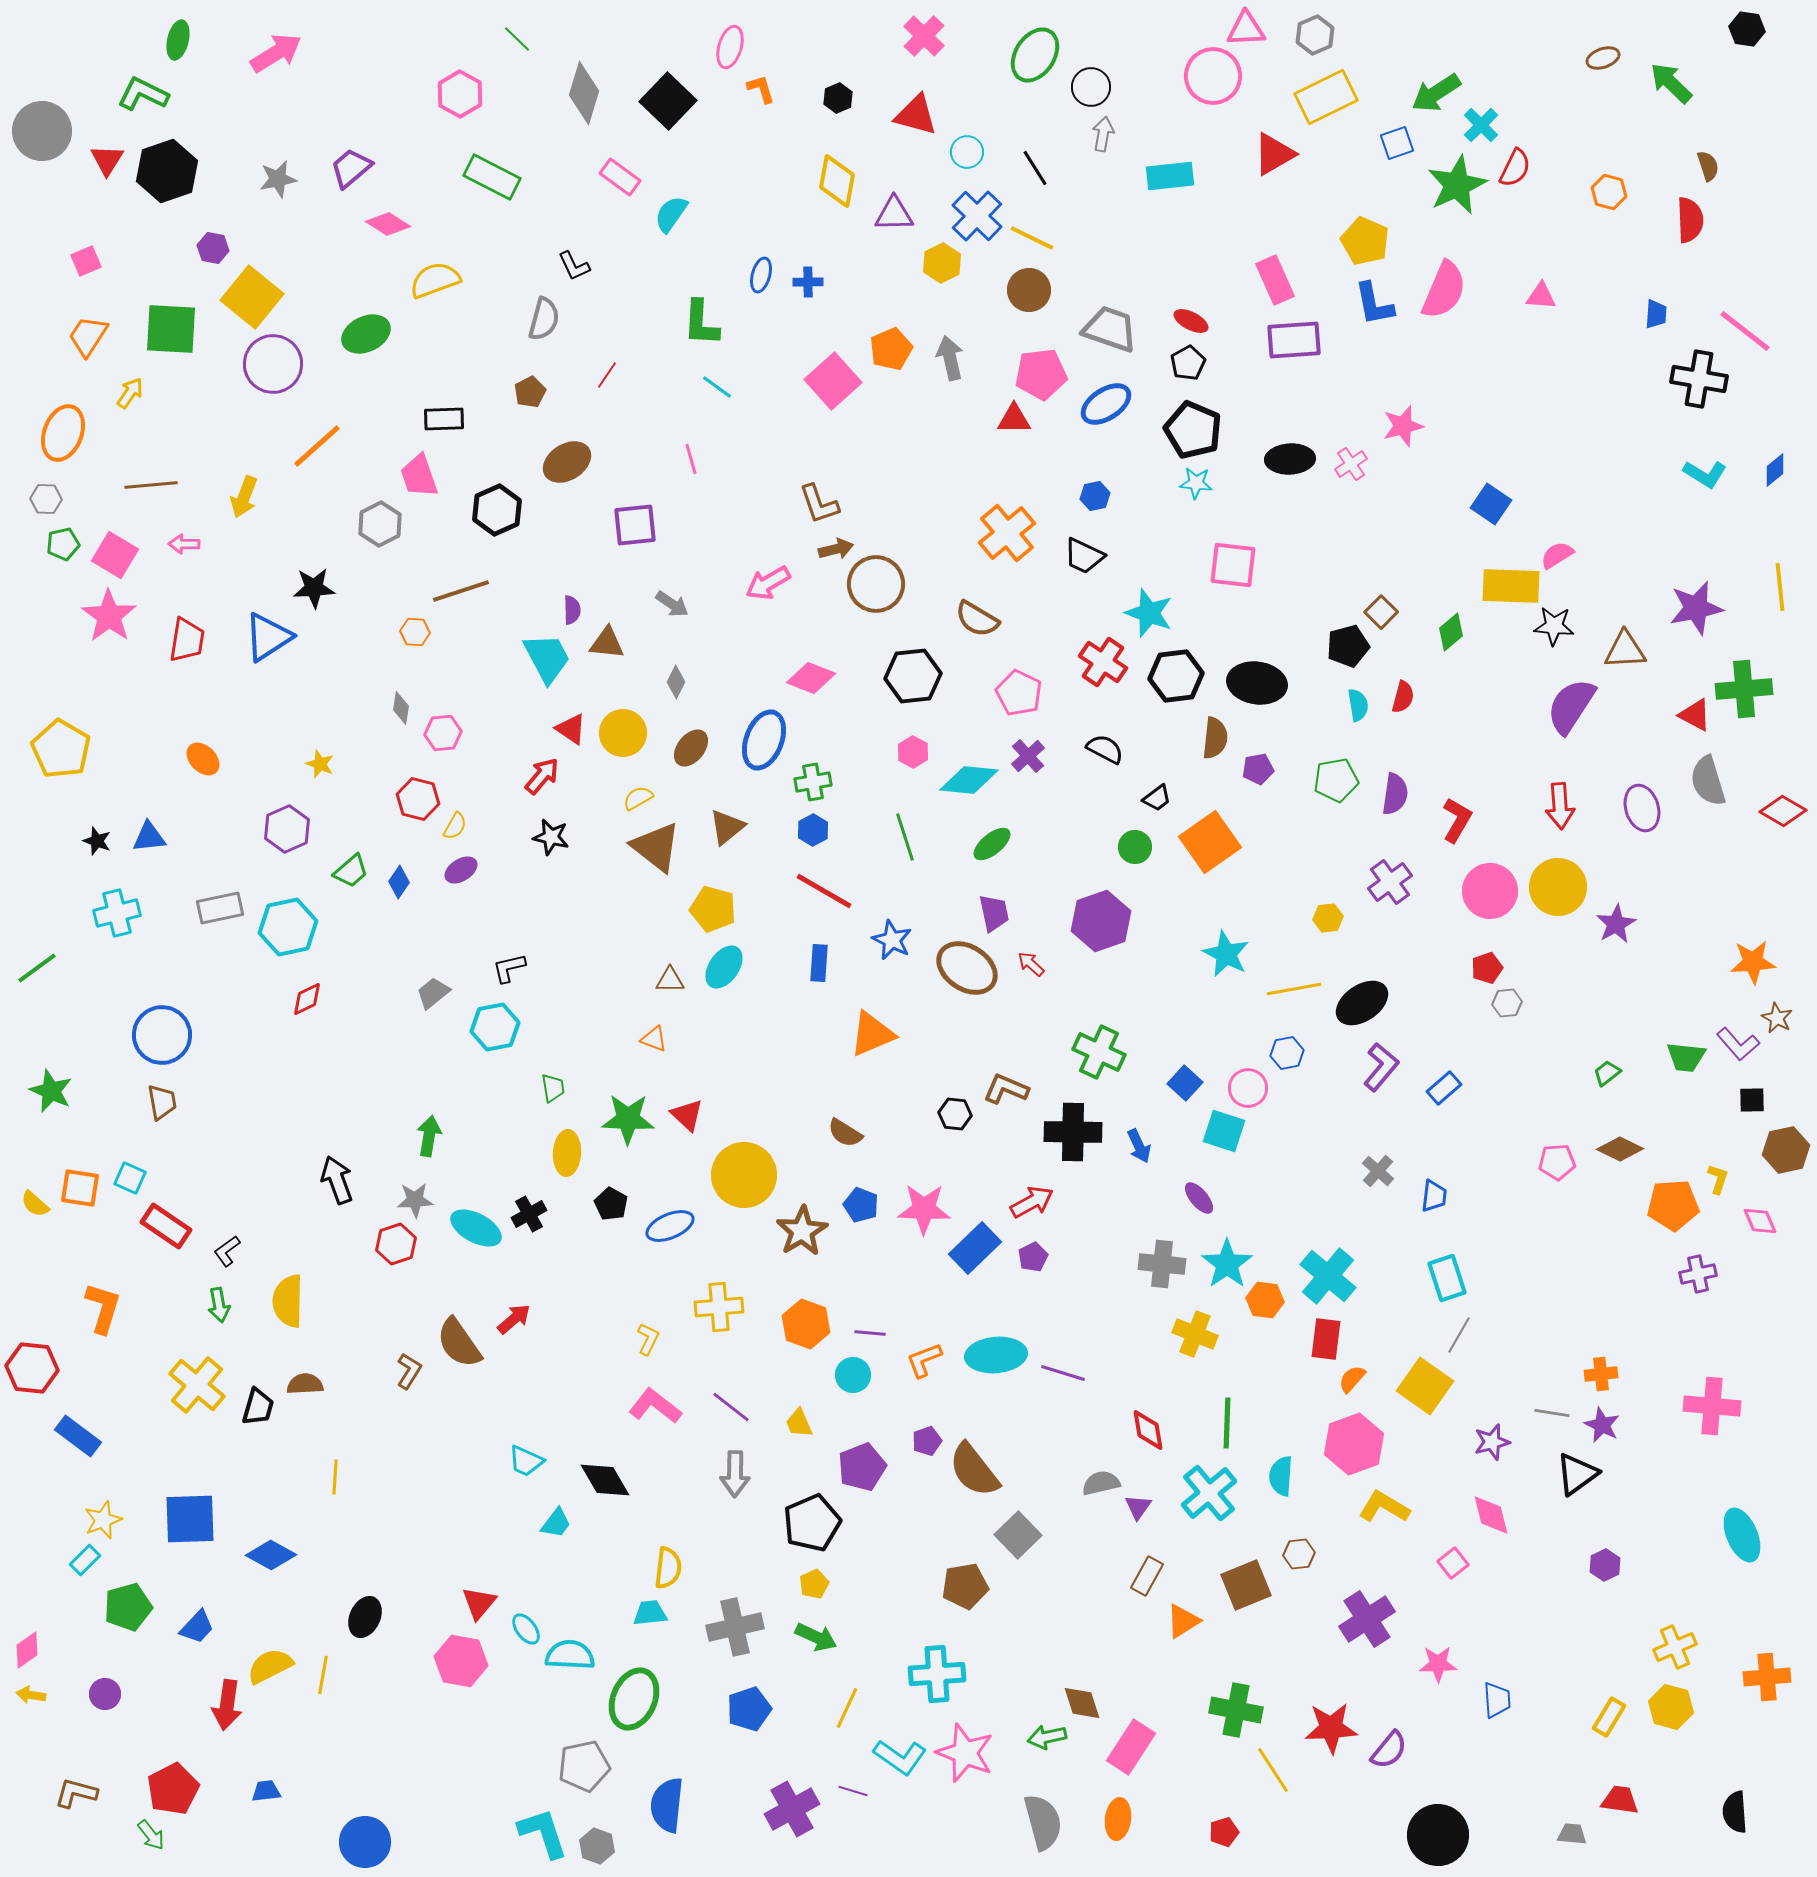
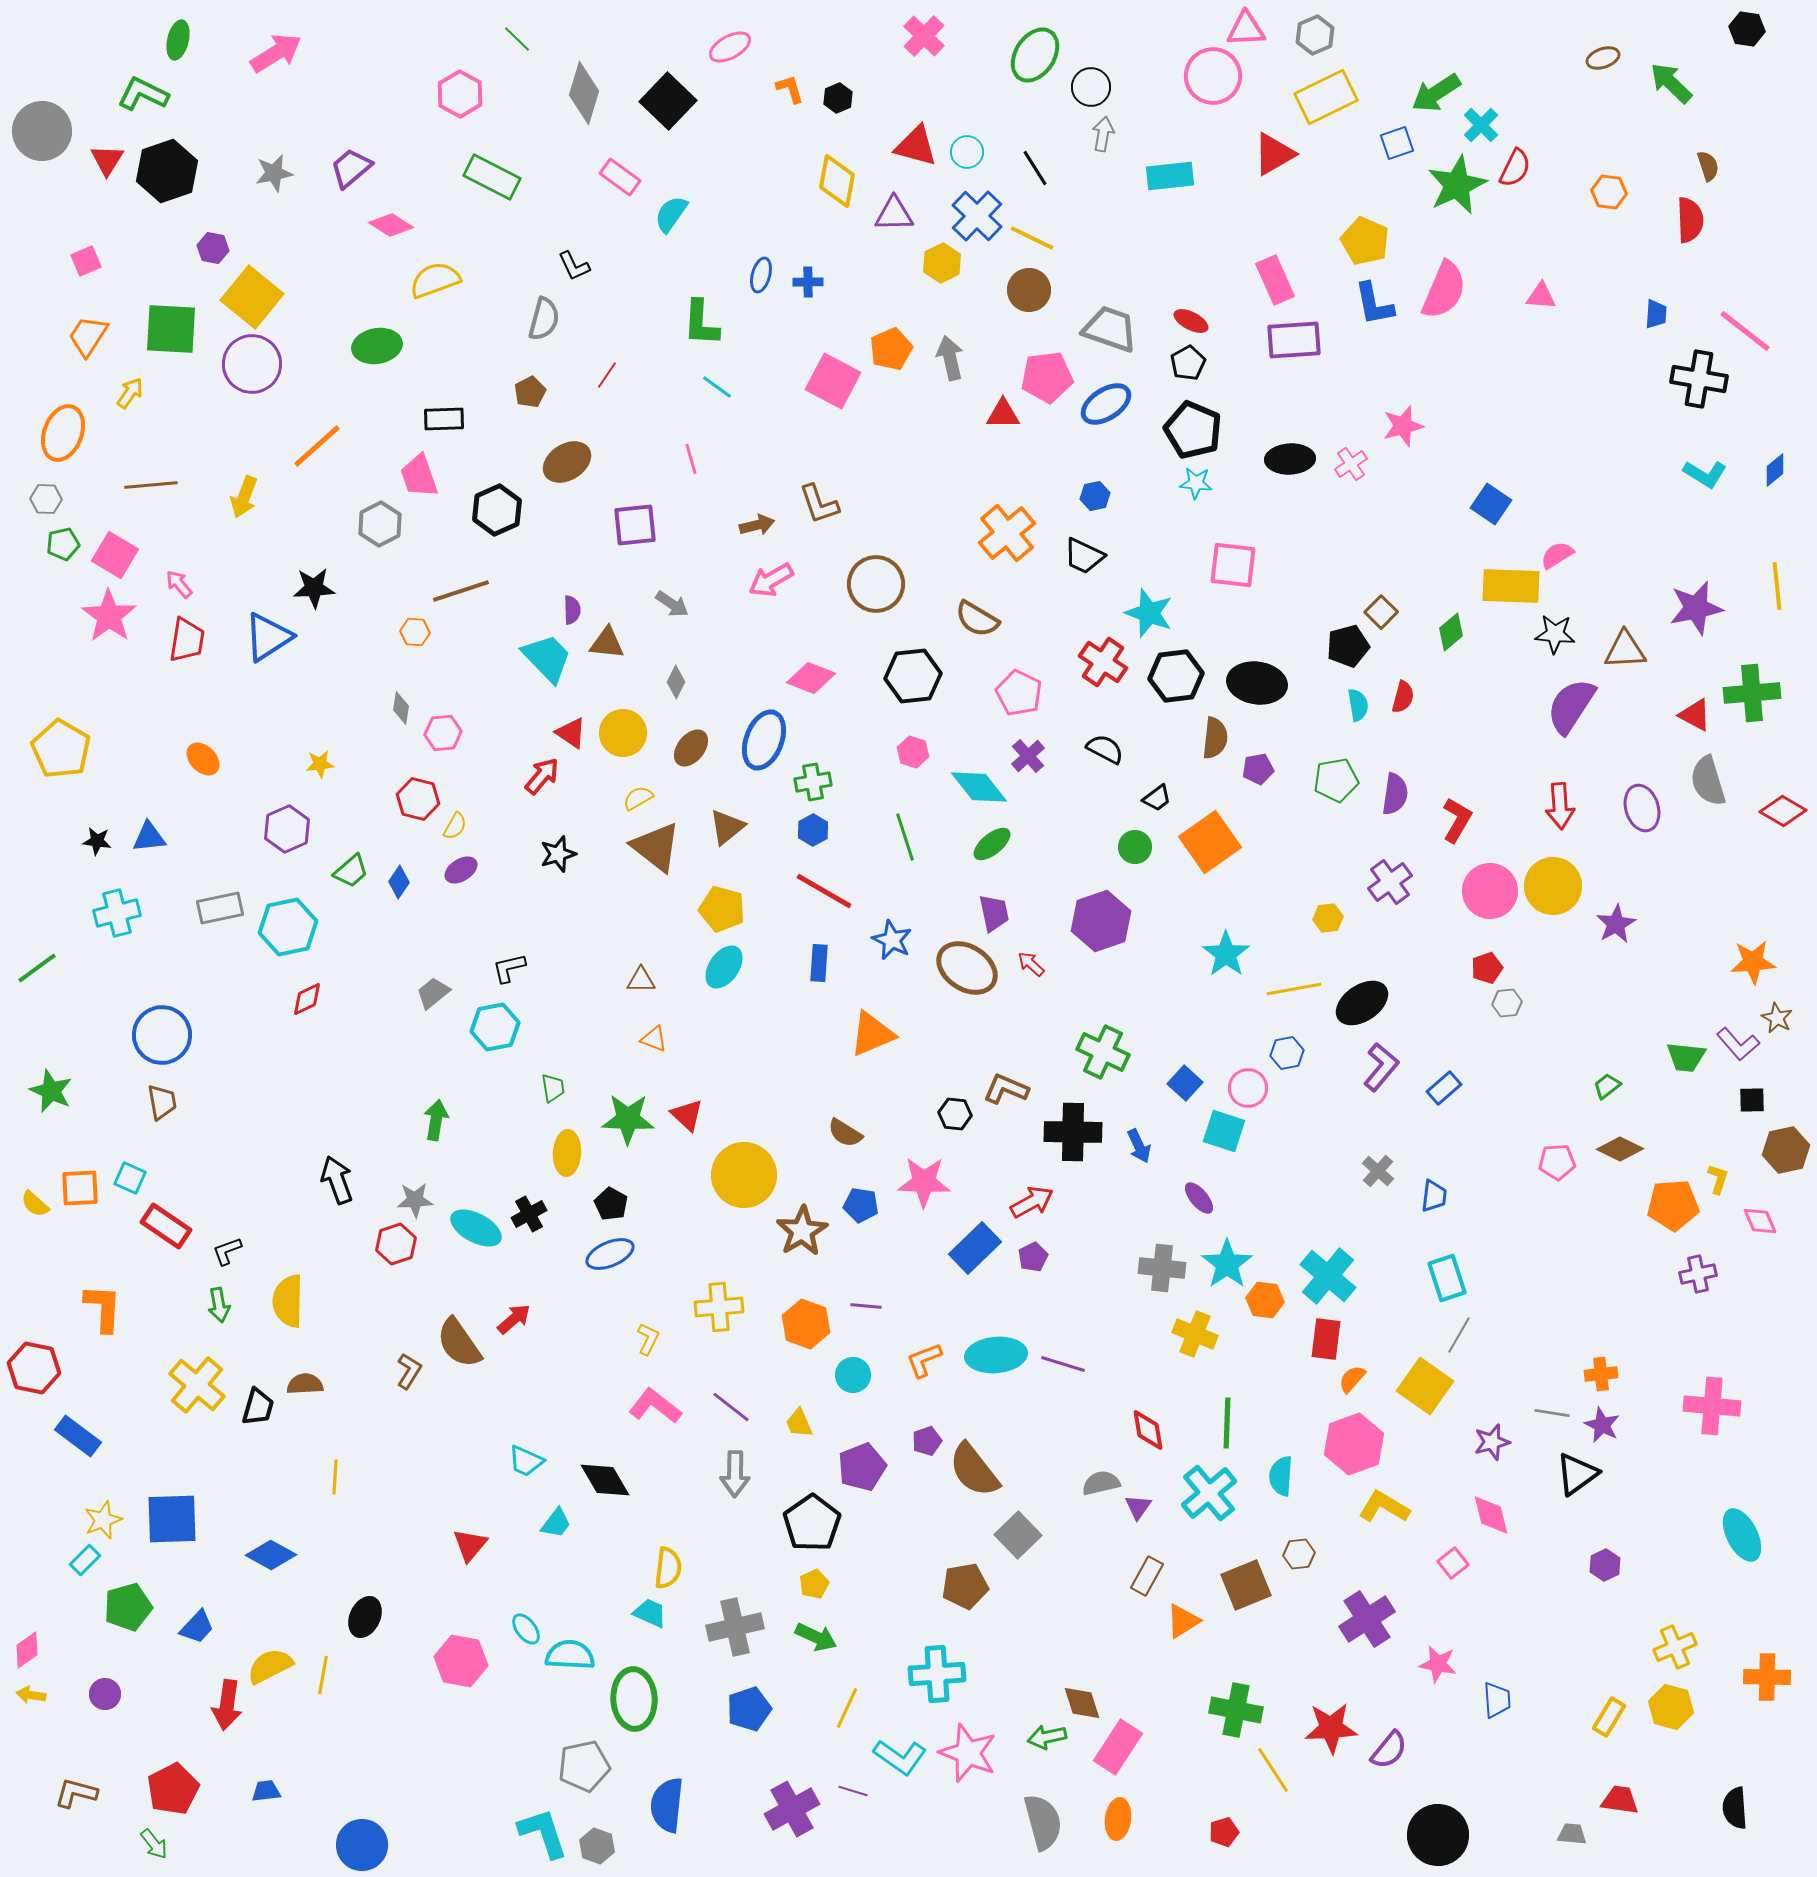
pink ellipse at (730, 47): rotated 45 degrees clockwise
orange L-shape at (761, 89): moved 29 px right
red triangle at (916, 115): moved 31 px down
gray star at (278, 179): moved 4 px left, 6 px up
orange hexagon at (1609, 192): rotated 8 degrees counterclockwise
pink diamond at (388, 224): moved 3 px right, 1 px down
green ellipse at (366, 334): moved 11 px right, 12 px down; rotated 15 degrees clockwise
purple circle at (273, 364): moved 21 px left
pink pentagon at (1041, 374): moved 6 px right, 3 px down
pink square at (833, 381): rotated 20 degrees counterclockwise
red triangle at (1014, 419): moved 11 px left, 5 px up
pink arrow at (184, 544): moved 5 px left, 40 px down; rotated 48 degrees clockwise
brown arrow at (836, 549): moved 79 px left, 24 px up
pink arrow at (768, 583): moved 3 px right, 3 px up
yellow line at (1780, 587): moved 3 px left, 1 px up
black star at (1554, 626): moved 1 px right, 8 px down
cyan trapezoid at (547, 658): rotated 16 degrees counterclockwise
green cross at (1744, 689): moved 8 px right, 4 px down
red triangle at (571, 729): moved 4 px down
pink hexagon at (913, 752): rotated 12 degrees counterclockwise
yellow star at (320, 764): rotated 28 degrees counterclockwise
cyan diamond at (969, 780): moved 10 px right, 7 px down; rotated 46 degrees clockwise
black star at (551, 837): moved 7 px right, 17 px down; rotated 30 degrees counterclockwise
black star at (97, 841): rotated 12 degrees counterclockwise
yellow circle at (1558, 887): moved 5 px left, 1 px up
yellow pentagon at (713, 909): moved 9 px right
cyan star at (1226, 954): rotated 9 degrees clockwise
brown triangle at (670, 980): moved 29 px left
green cross at (1099, 1052): moved 4 px right
green trapezoid at (1607, 1073): moved 13 px down
green arrow at (429, 1136): moved 7 px right, 16 px up
orange square at (80, 1188): rotated 12 degrees counterclockwise
blue pentagon at (861, 1205): rotated 12 degrees counterclockwise
pink star at (924, 1209): moved 27 px up
blue ellipse at (670, 1226): moved 60 px left, 28 px down
black L-shape at (227, 1251): rotated 16 degrees clockwise
gray cross at (1162, 1264): moved 4 px down
orange L-shape at (103, 1308): rotated 14 degrees counterclockwise
purple line at (870, 1333): moved 4 px left, 27 px up
red hexagon at (32, 1368): moved 2 px right; rotated 6 degrees clockwise
purple line at (1063, 1373): moved 9 px up
blue square at (190, 1519): moved 18 px left
black pentagon at (812, 1523): rotated 12 degrees counterclockwise
cyan ellipse at (1742, 1535): rotated 4 degrees counterclockwise
red triangle at (479, 1603): moved 9 px left, 58 px up
cyan trapezoid at (650, 1613): rotated 30 degrees clockwise
pink star at (1438, 1664): rotated 12 degrees clockwise
orange cross at (1767, 1677): rotated 6 degrees clockwise
green ellipse at (634, 1699): rotated 26 degrees counterclockwise
pink rectangle at (1131, 1747): moved 13 px left
pink star at (965, 1753): moved 3 px right
black semicircle at (1735, 1812): moved 4 px up
green arrow at (151, 1835): moved 3 px right, 9 px down
blue circle at (365, 1842): moved 3 px left, 3 px down
